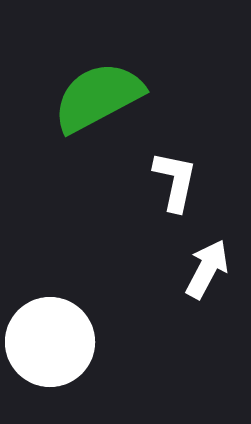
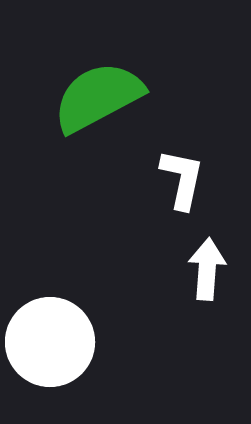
white L-shape: moved 7 px right, 2 px up
white arrow: rotated 24 degrees counterclockwise
